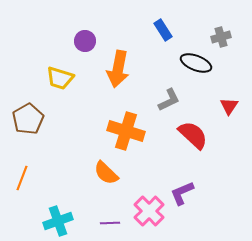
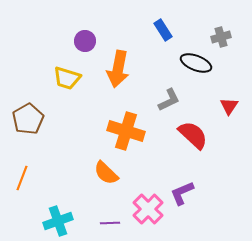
yellow trapezoid: moved 7 px right
pink cross: moved 1 px left, 2 px up
